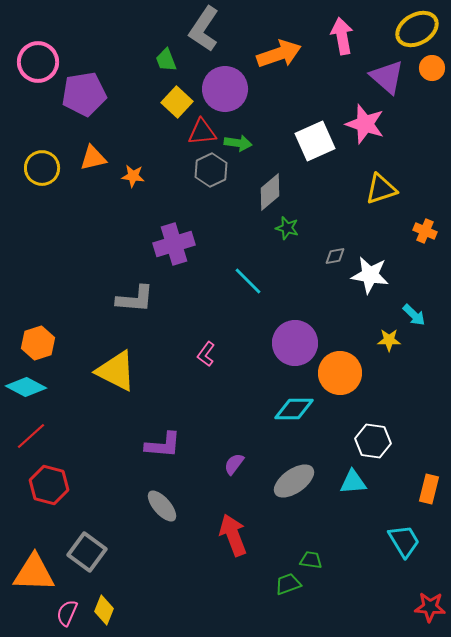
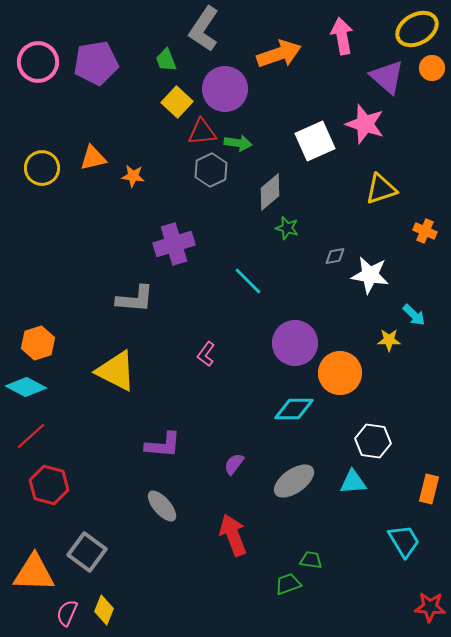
purple pentagon at (84, 94): moved 12 px right, 31 px up
